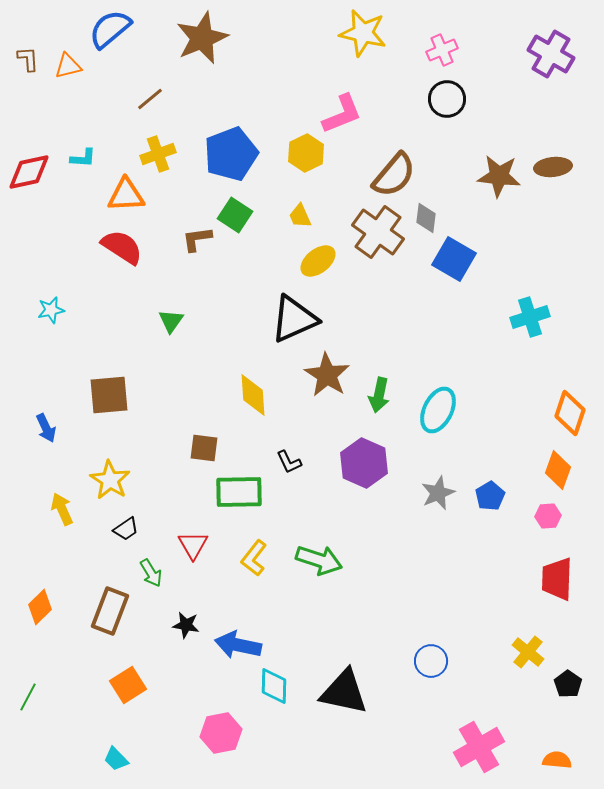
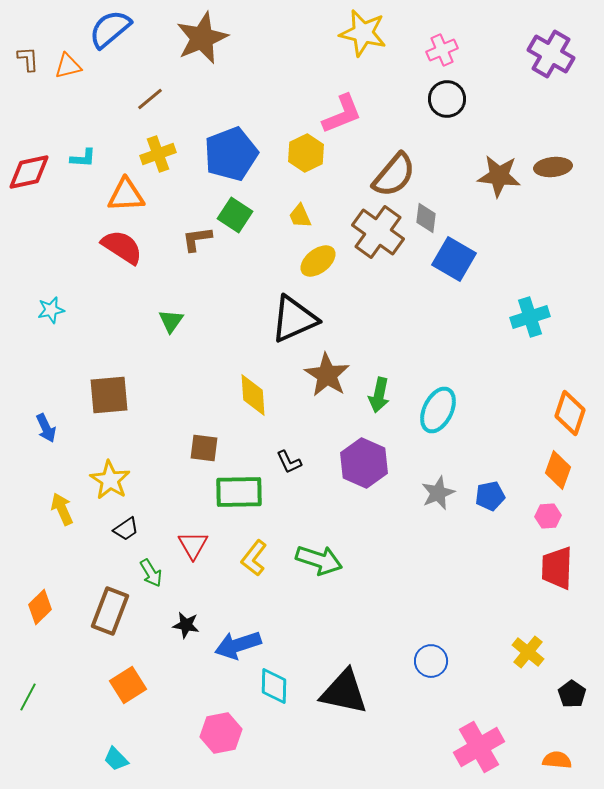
blue pentagon at (490, 496): rotated 20 degrees clockwise
red trapezoid at (557, 579): moved 11 px up
blue arrow at (238, 645): rotated 30 degrees counterclockwise
black pentagon at (568, 684): moved 4 px right, 10 px down
